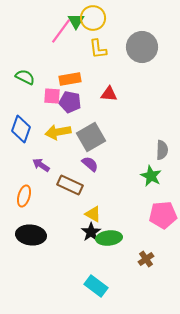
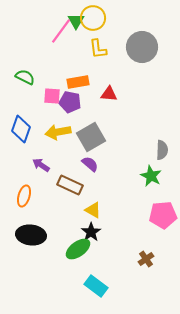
orange rectangle: moved 8 px right, 3 px down
yellow triangle: moved 4 px up
green ellipse: moved 31 px left, 11 px down; rotated 30 degrees counterclockwise
